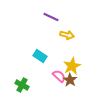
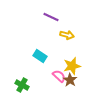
yellow star: rotated 12 degrees clockwise
